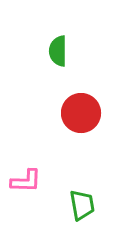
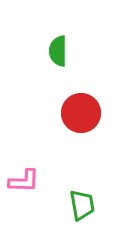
pink L-shape: moved 2 px left
